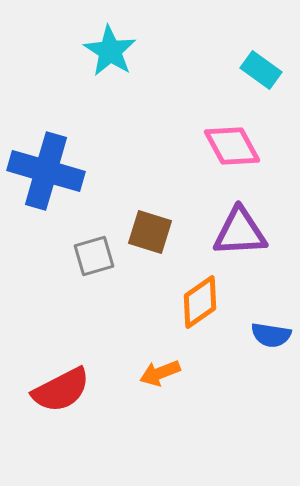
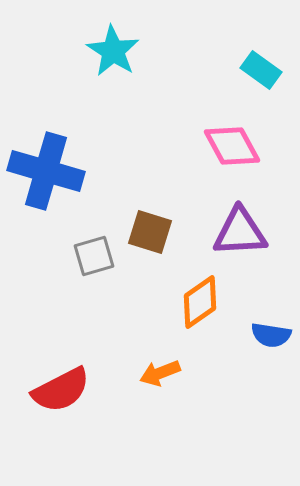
cyan star: moved 3 px right
